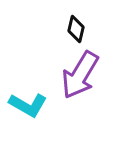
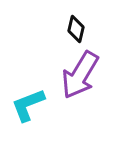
cyan L-shape: rotated 129 degrees clockwise
